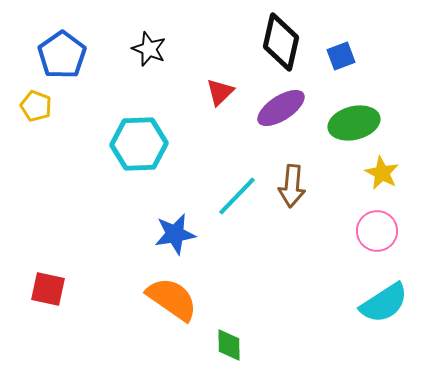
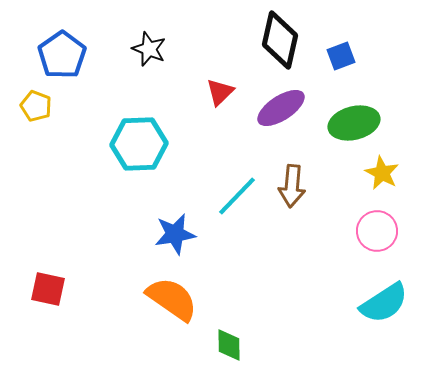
black diamond: moved 1 px left, 2 px up
